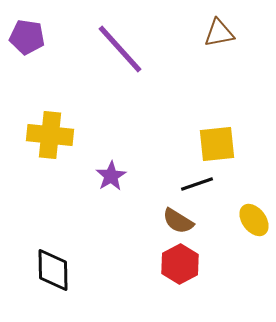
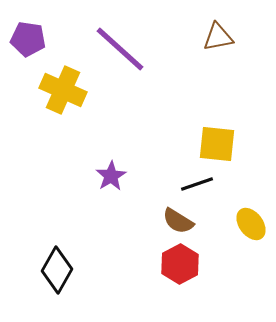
brown triangle: moved 1 px left, 4 px down
purple pentagon: moved 1 px right, 2 px down
purple line: rotated 6 degrees counterclockwise
yellow cross: moved 13 px right, 45 px up; rotated 18 degrees clockwise
yellow square: rotated 12 degrees clockwise
yellow ellipse: moved 3 px left, 4 px down
black diamond: moved 4 px right; rotated 30 degrees clockwise
